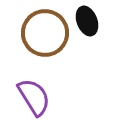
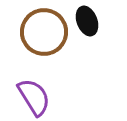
brown circle: moved 1 px left, 1 px up
